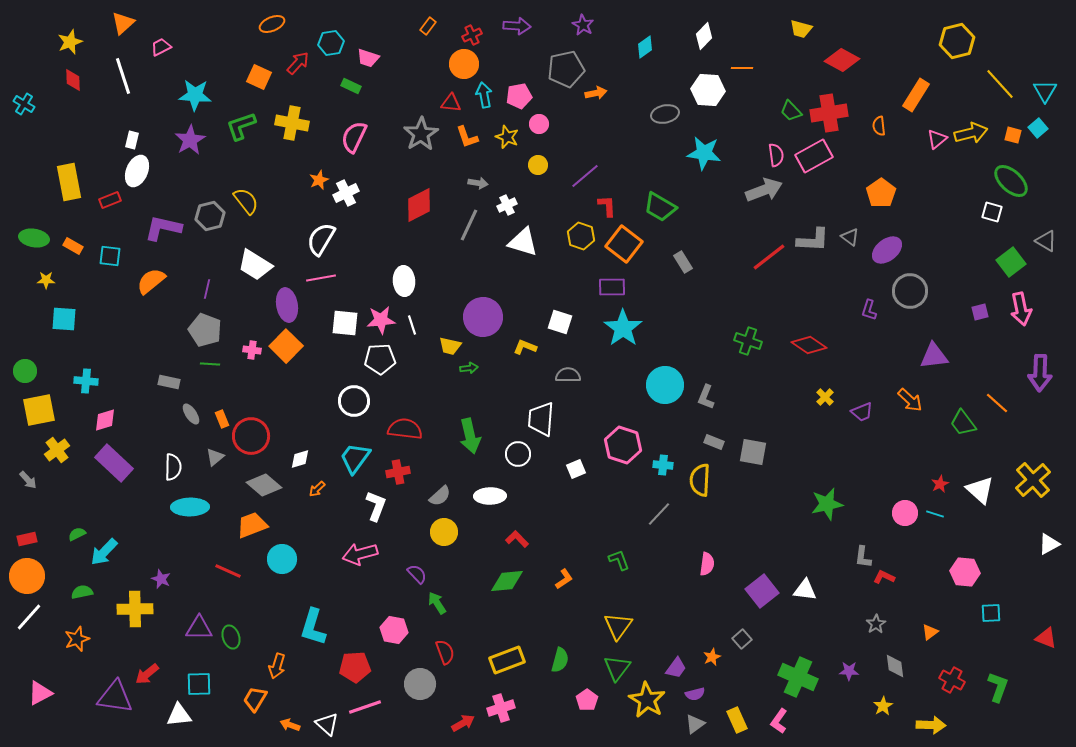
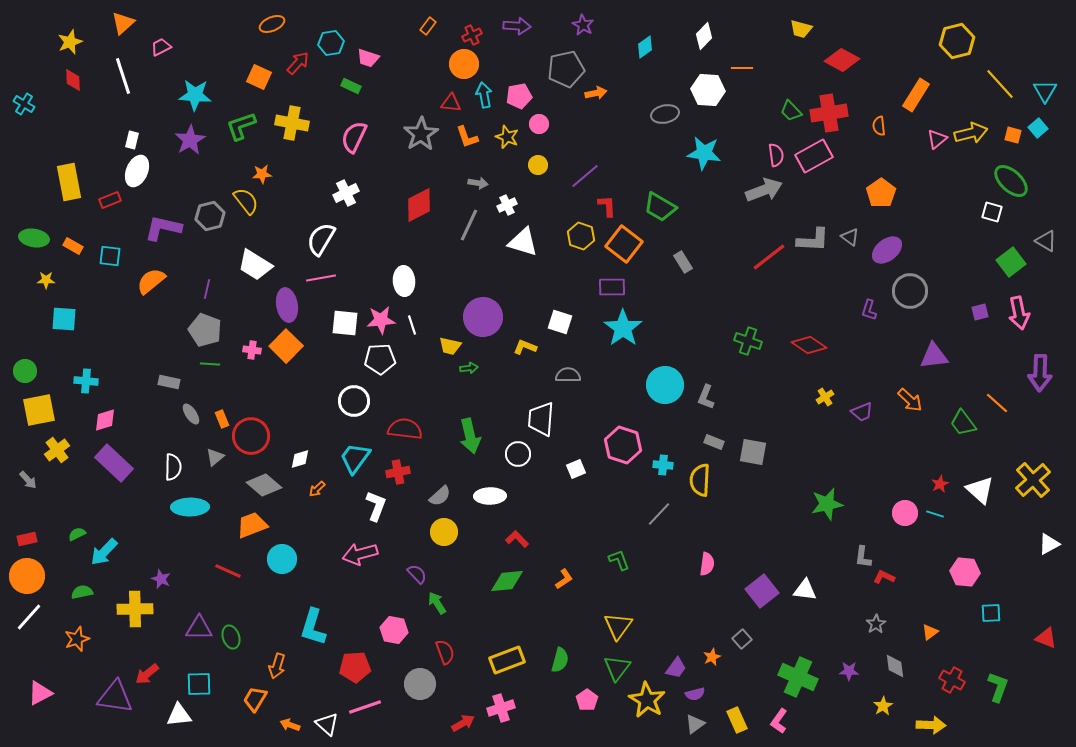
orange star at (319, 180): moved 57 px left, 6 px up; rotated 18 degrees clockwise
pink arrow at (1021, 309): moved 2 px left, 4 px down
yellow cross at (825, 397): rotated 12 degrees clockwise
